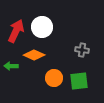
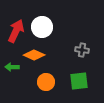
green arrow: moved 1 px right, 1 px down
orange circle: moved 8 px left, 4 px down
